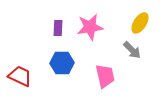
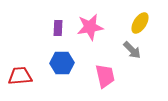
red trapezoid: rotated 30 degrees counterclockwise
